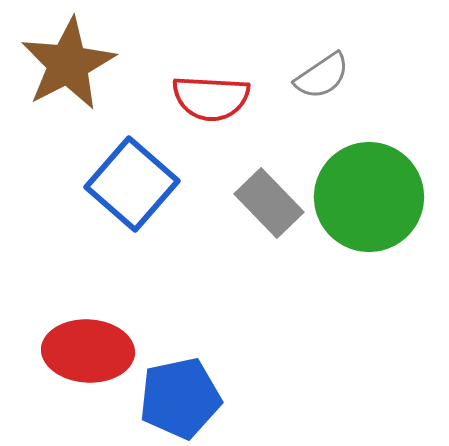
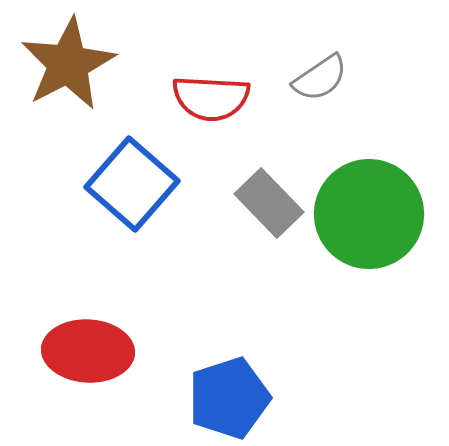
gray semicircle: moved 2 px left, 2 px down
green circle: moved 17 px down
blue pentagon: moved 49 px right; rotated 6 degrees counterclockwise
